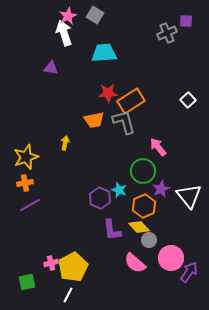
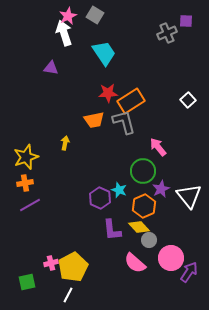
cyan trapezoid: rotated 60 degrees clockwise
